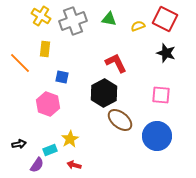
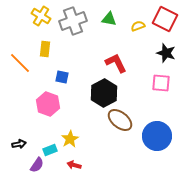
pink square: moved 12 px up
